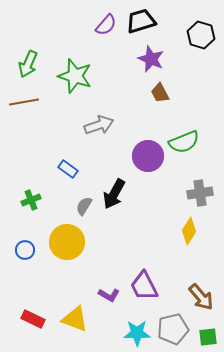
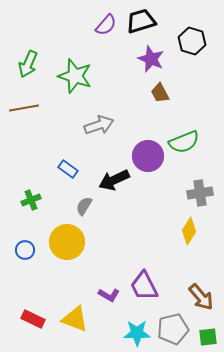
black hexagon: moved 9 px left, 6 px down
brown line: moved 6 px down
black arrow: moved 14 px up; rotated 36 degrees clockwise
